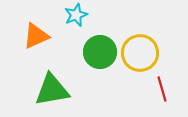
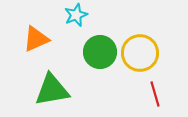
orange triangle: moved 3 px down
red line: moved 7 px left, 5 px down
